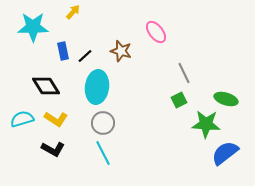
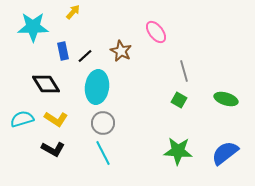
brown star: rotated 10 degrees clockwise
gray line: moved 2 px up; rotated 10 degrees clockwise
black diamond: moved 2 px up
green square: rotated 35 degrees counterclockwise
green star: moved 28 px left, 27 px down
